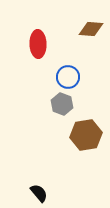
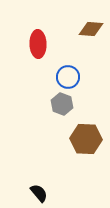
brown hexagon: moved 4 px down; rotated 12 degrees clockwise
